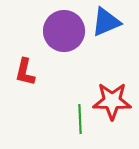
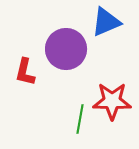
purple circle: moved 2 px right, 18 px down
green line: rotated 12 degrees clockwise
